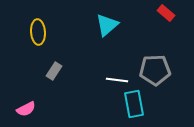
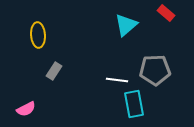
cyan triangle: moved 19 px right
yellow ellipse: moved 3 px down
